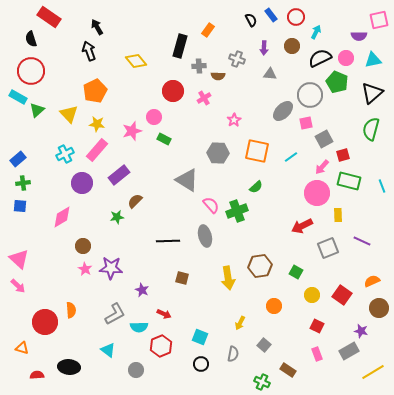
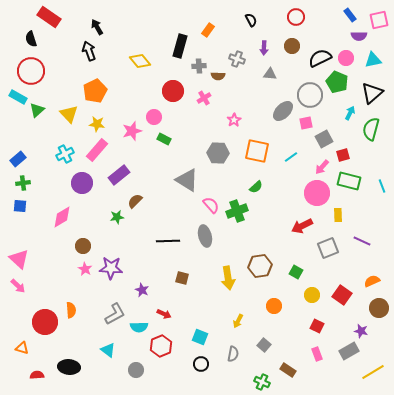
blue rectangle at (271, 15): moved 79 px right
cyan arrow at (316, 32): moved 34 px right, 81 px down
yellow diamond at (136, 61): moved 4 px right
yellow arrow at (240, 323): moved 2 px left, 2 px up
